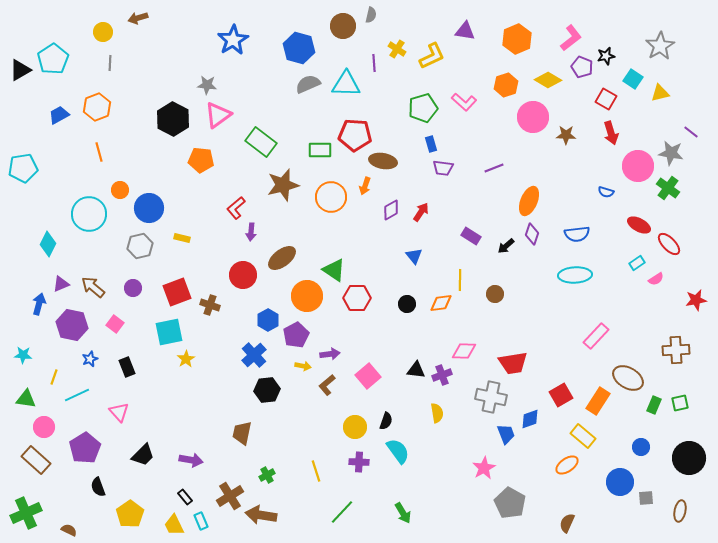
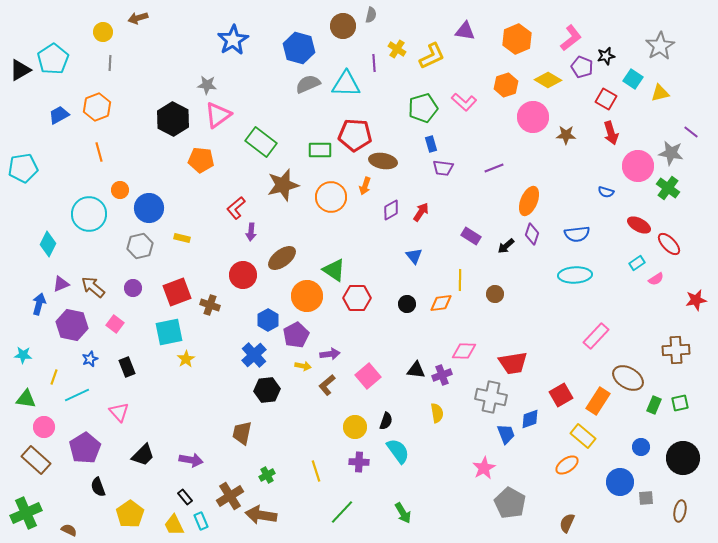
black circle at (689, 458): moved 6 px left
